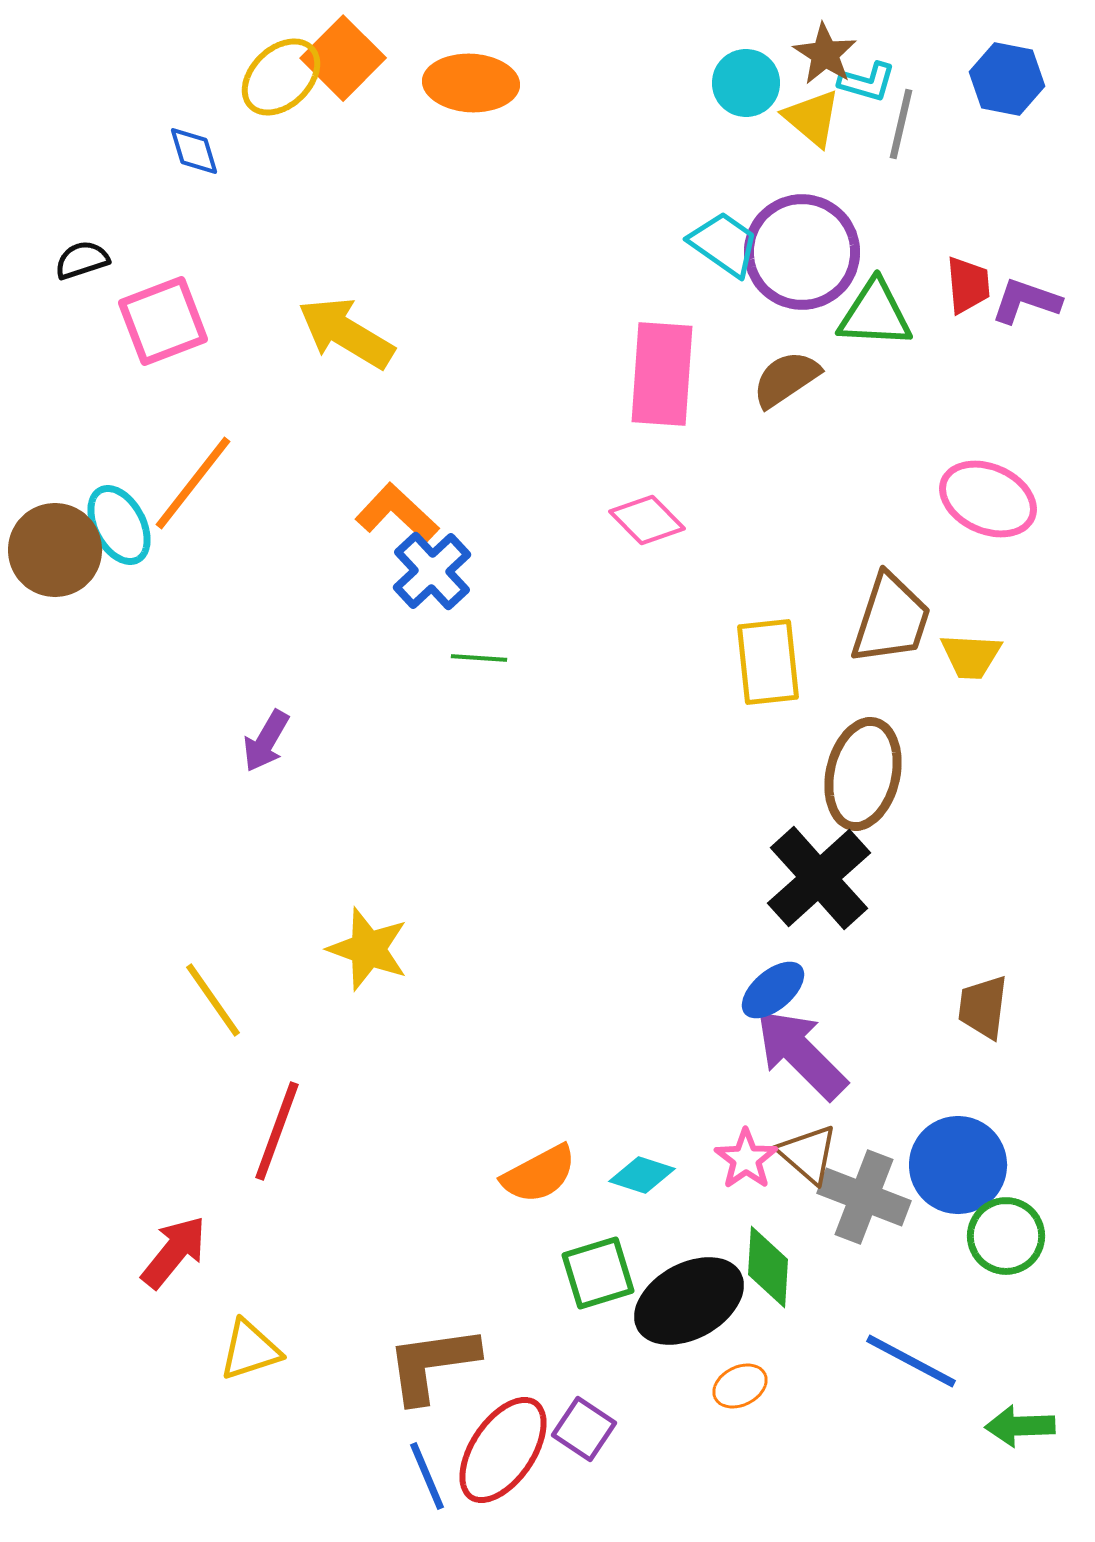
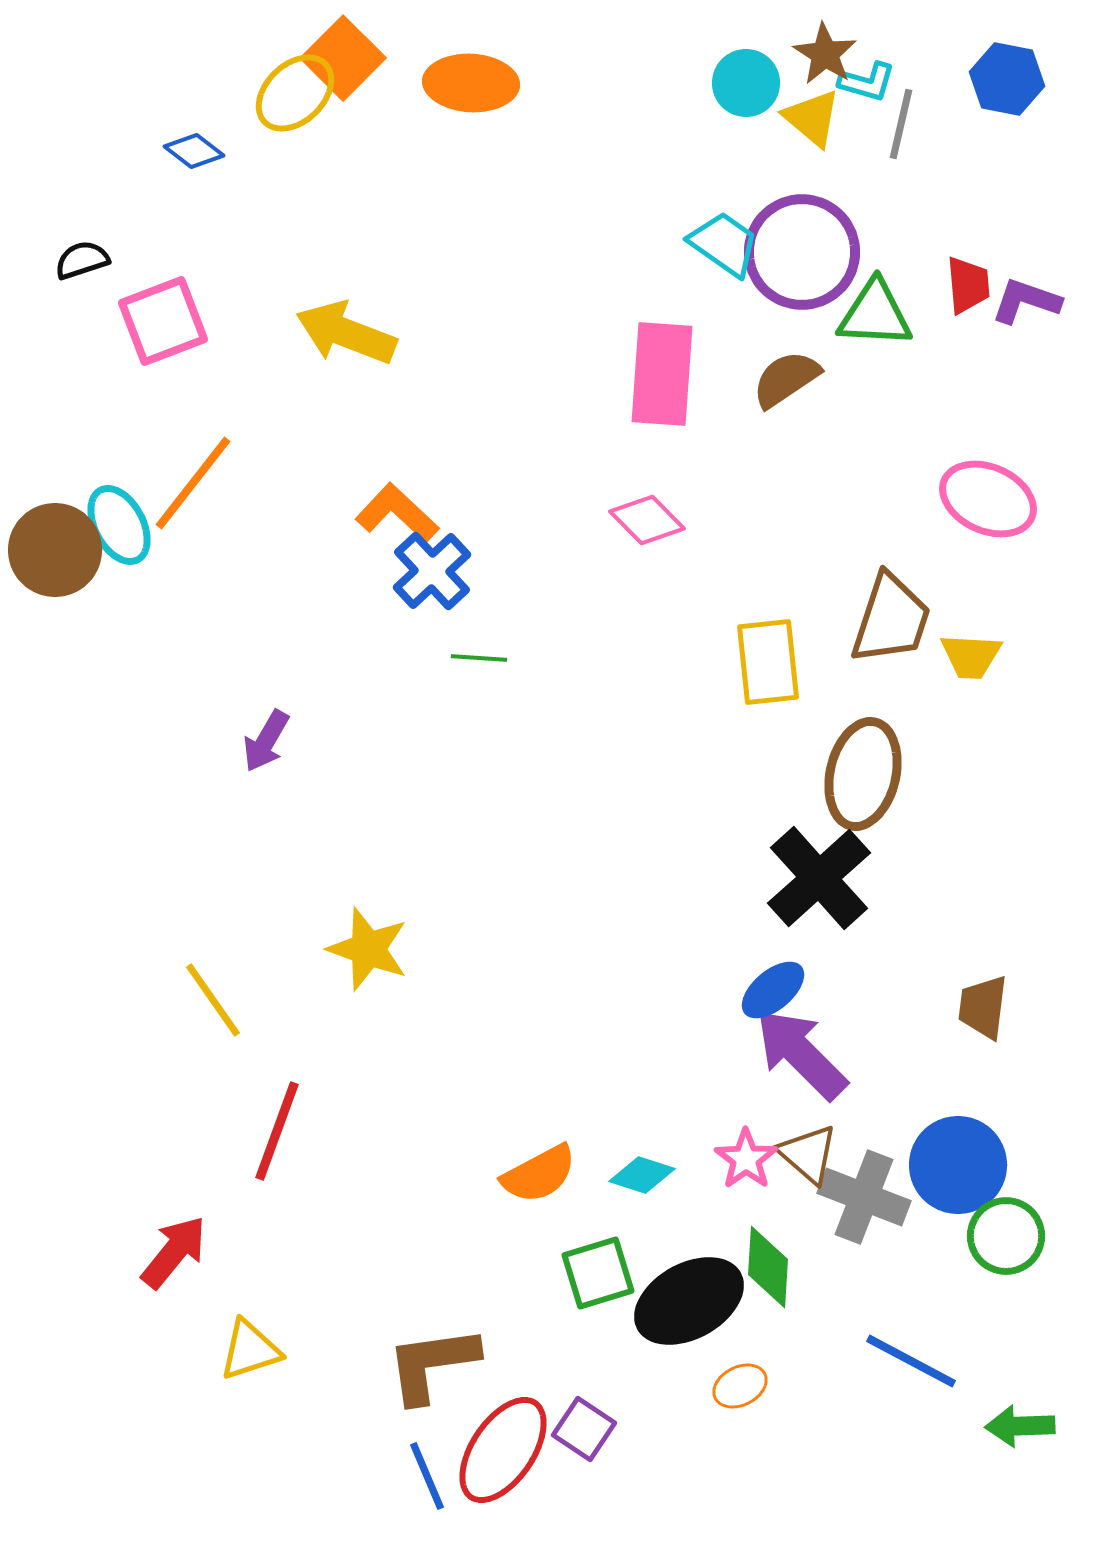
yellow ellipse at (281, 77): moved 14 px right, 16 px down
blue diamond at (194, 151): rotated 36 degrees counterclockwise
yellow arrow at (346, 333): rotated 10 degrees counterclockwise
